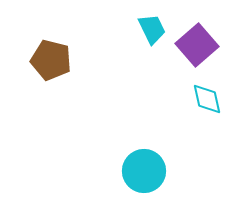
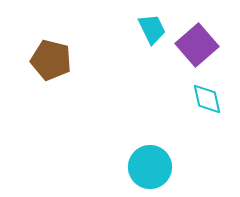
cyan circle: moved 6 px right, 4 px up
